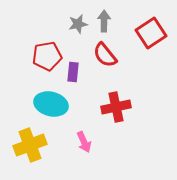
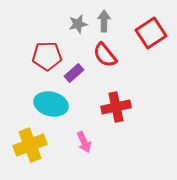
red pentagon: rotated 8 degrees clockwise
purple rectangle: moved 1 px right, 1 px down; rotated 42 degrees clockwise
